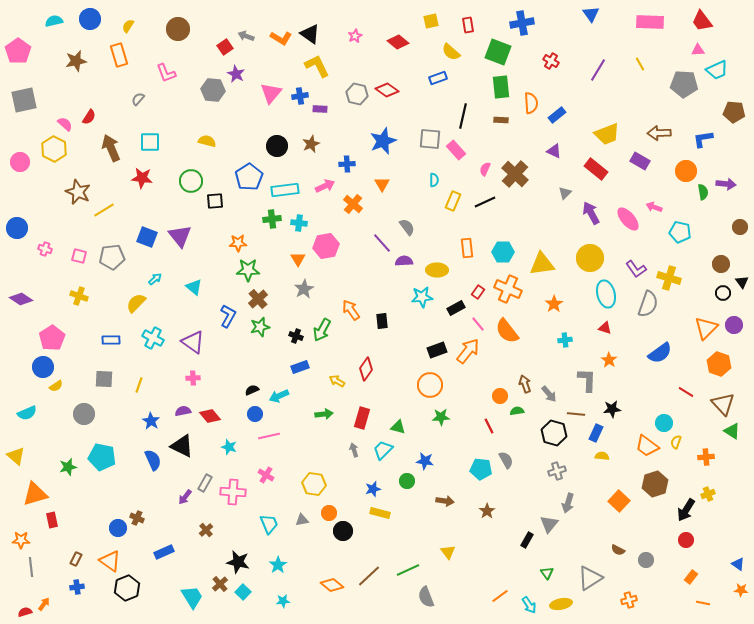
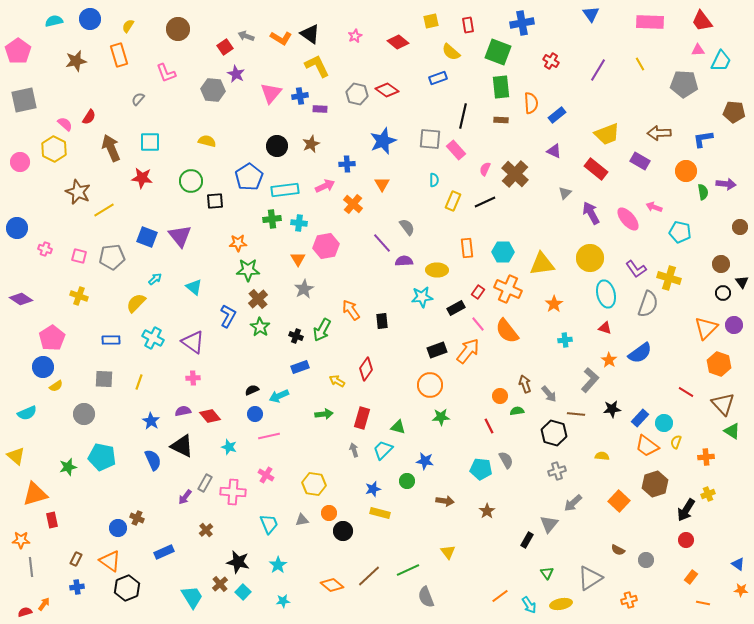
cyan trapezoid at (717, 70): moved 4 px right, 9 px up; rotated 40 degrees counterclockwise
green star at (260, 327): rotated 24 degrees counterclockwise
blue semicircle at (660, 353): moved 20 px left
gray L-shape at (587, 380): moved 3 px right; rotated 40 degrees clockwise
yellow line at (139, 385): moved 3 px up
blue rectangle at (596, 433): moved 44 px right, 15 px up; rotated 18 degrees clockwise
gray arrow at (568, 503): moved 5 px right; rotated 30 degrees clockwise
